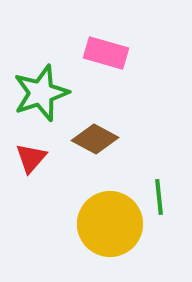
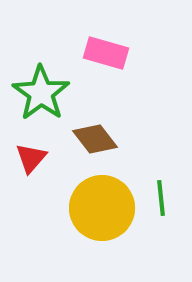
green star: rotated 18 degrees counterclockwise
brown diamond: rotated 24 degrees clockwise
green line: moved 2 px right, 1 px down
yellow circle: moved 8 px left, 16 px up
